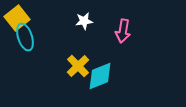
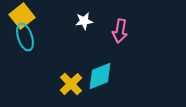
yellow square: moved 5 px right, 2 px up
pink arrow: moved 3 px left
yellow cross: moved 7 px left, 18 px down
